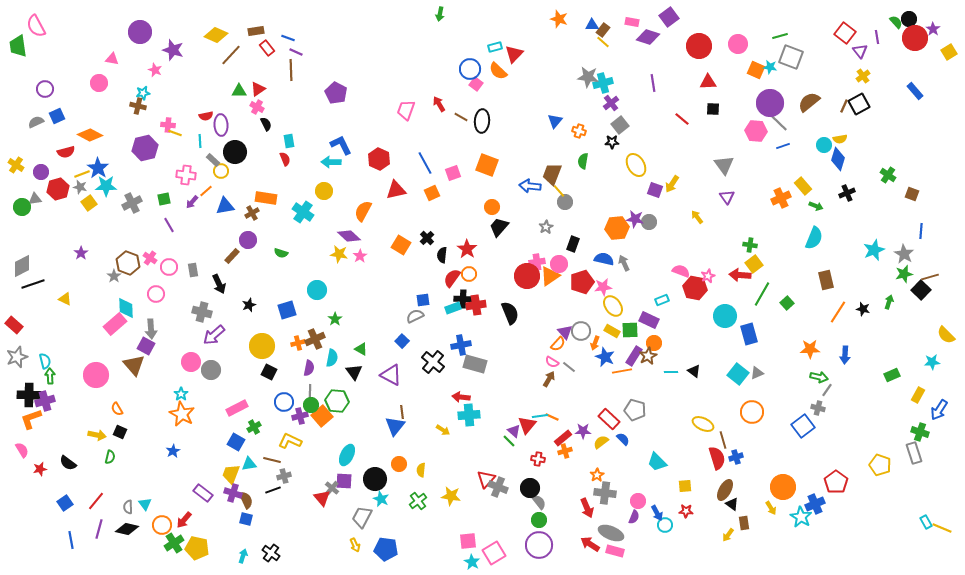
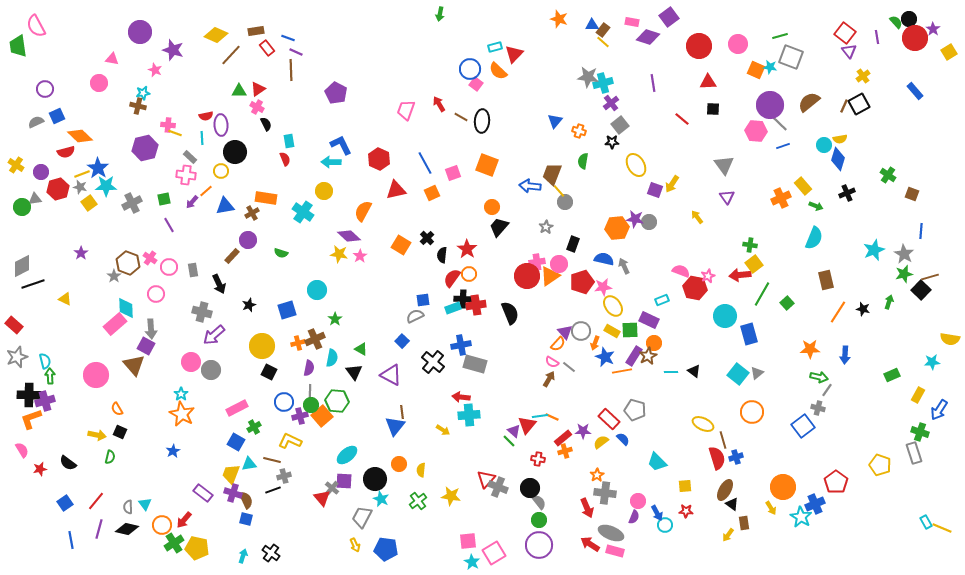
purple triangle at (860, 51): moved 11 px left
purple circle at (770, 103): moved 2 px down
orange diamond at (90, 135): moved 10 px left, 1 px down; rotated 15 degrees clockwise
cyan line at (200, 141): moved 2 px right, 3 px up
gray rectangle at (213, 160): moved 23 px left, 3 px up
gray arrow at (624, 263): moved 3 px down
red arrow at (740, 275): rotated 10 degrees counterclockwise
yellow semicircle at (946, 335): moved 4 px right, 4 px down; rotated 36 degrees counterclockwise
gray triangle at (757, 373): rotated 16 degrees counterclockwise
cyan ellipse at (347, 455): rotated 25 degrees clockwise
